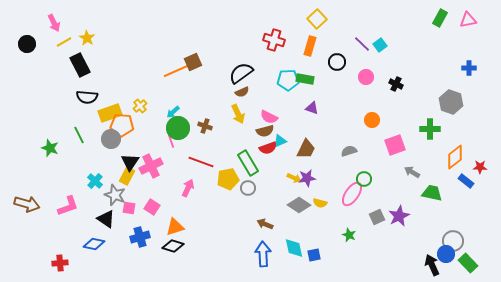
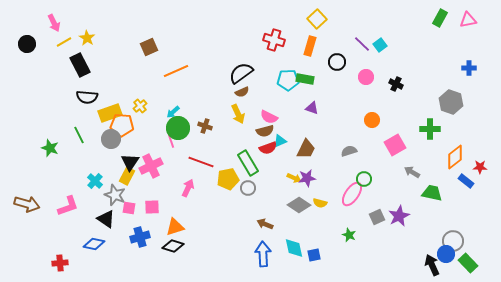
brown square at (193, 62): moved 44 px left, 15 px up
pink square at (395, 145): rotated 10 degrees counterclockwise
pink square at (152, 207): rotated 35 degrees counterclockwise
